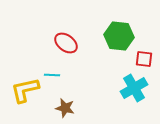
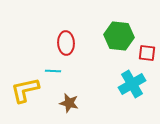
red ellipse: rotated 50 degrees clockwise
red square: moved 3 px right, 6 px up
cyan line: moved 1 px right, 4 px up
cyan cross: moved 2 px left, 4 px up
brown star: moved 4 px right, 5 px up
